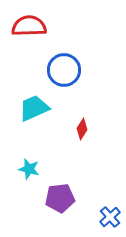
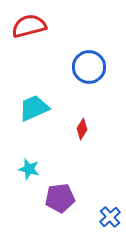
red semicircle: rotated 12 degrees counterclockwise
blue circle: moved 25 px right, 3 px up
